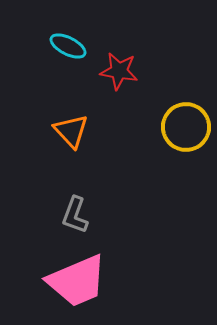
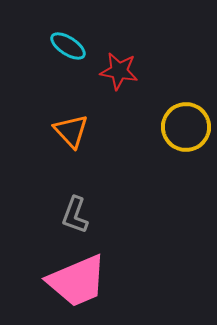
cyan ellipse: rotated 6 degrees clockwise
